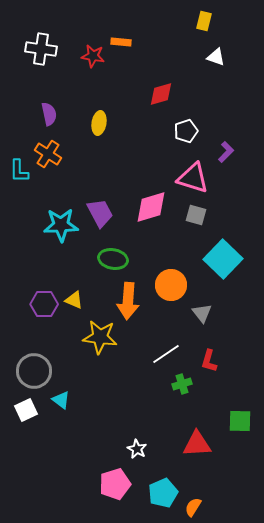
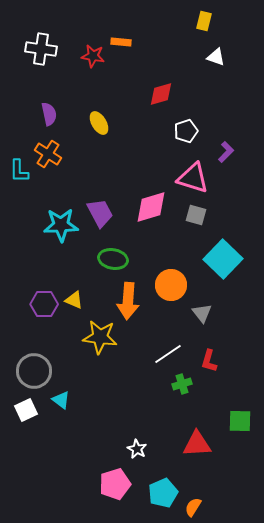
yellow ellipse: rotated 40 degrees counterclockwise
white line: moved 2 px right
